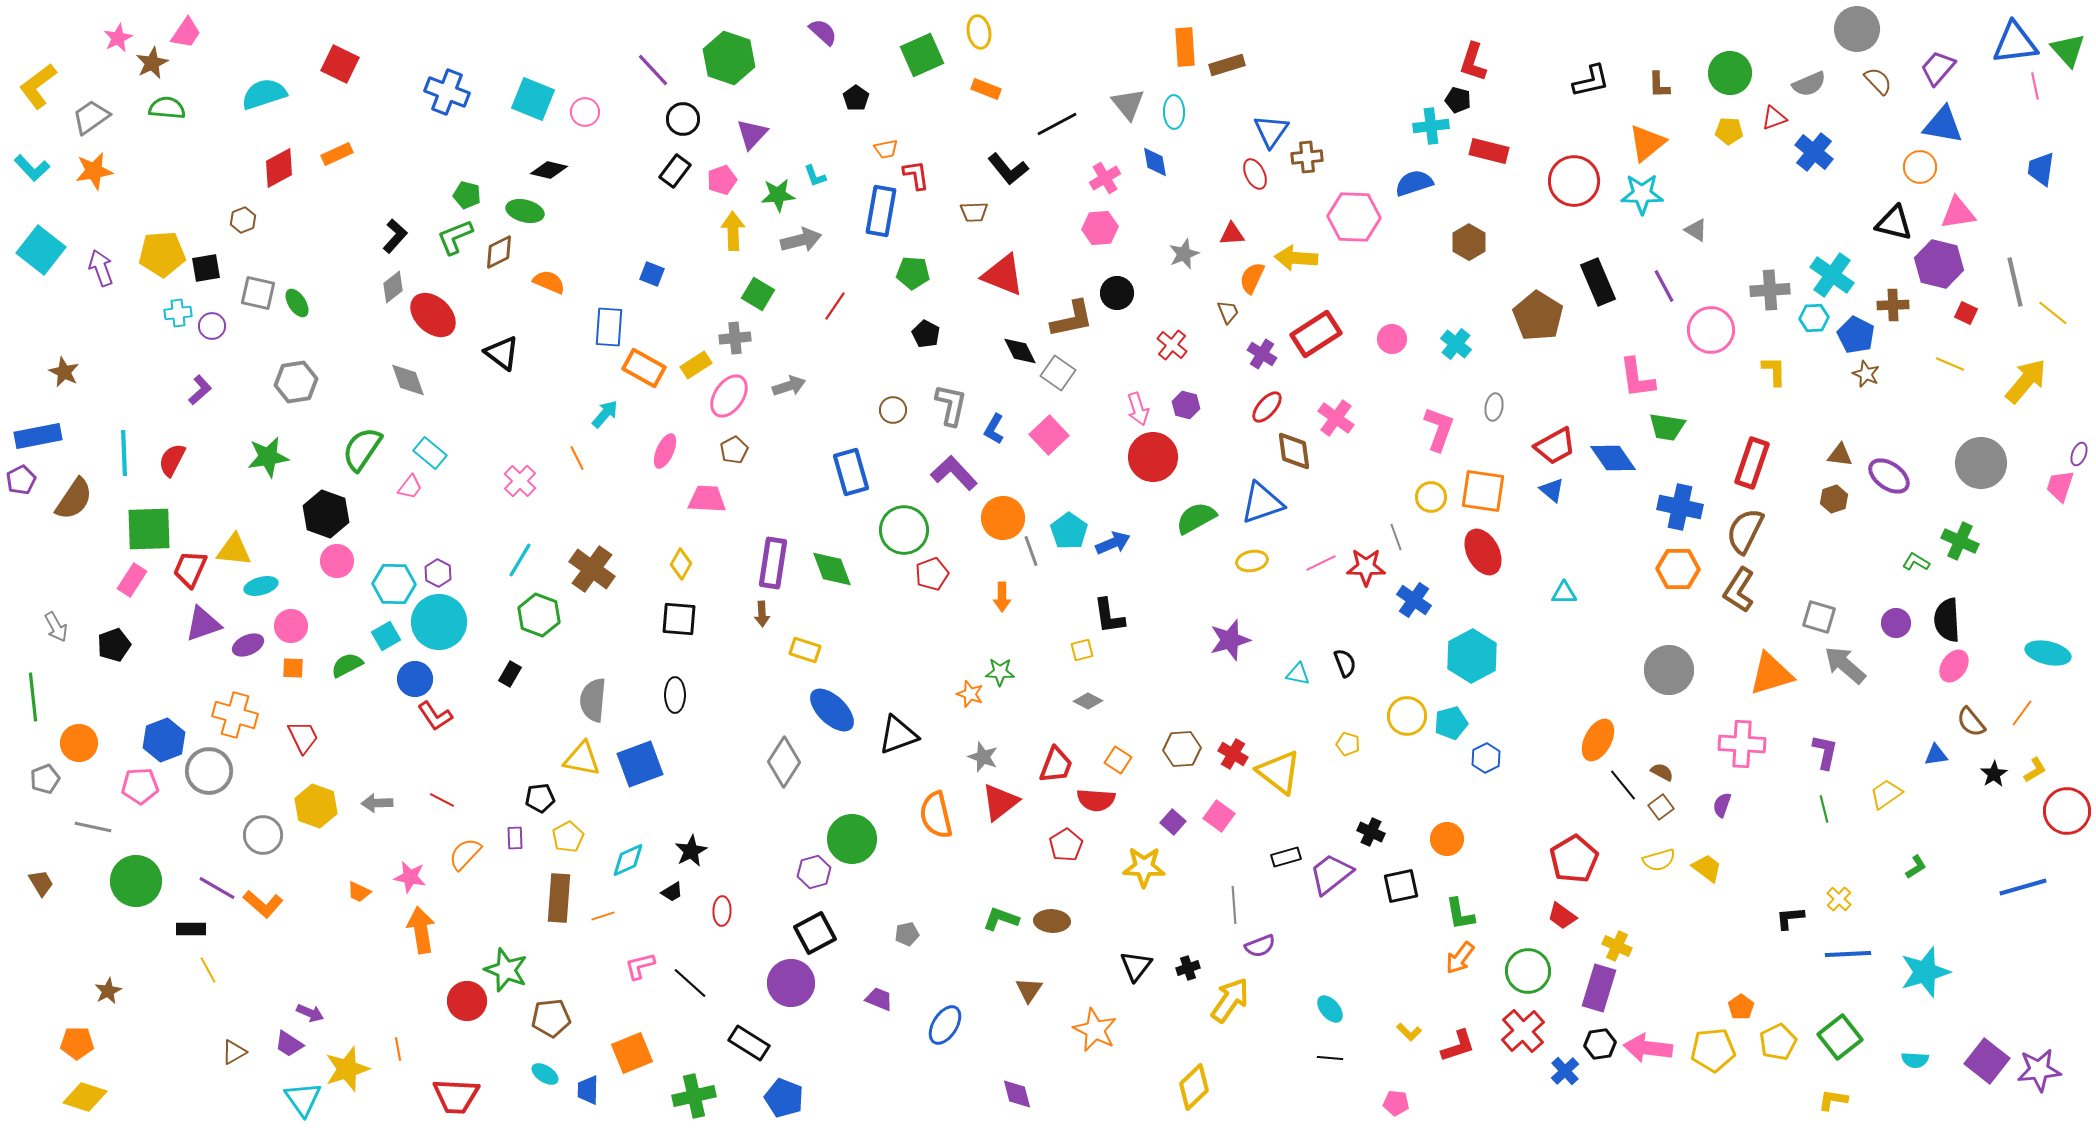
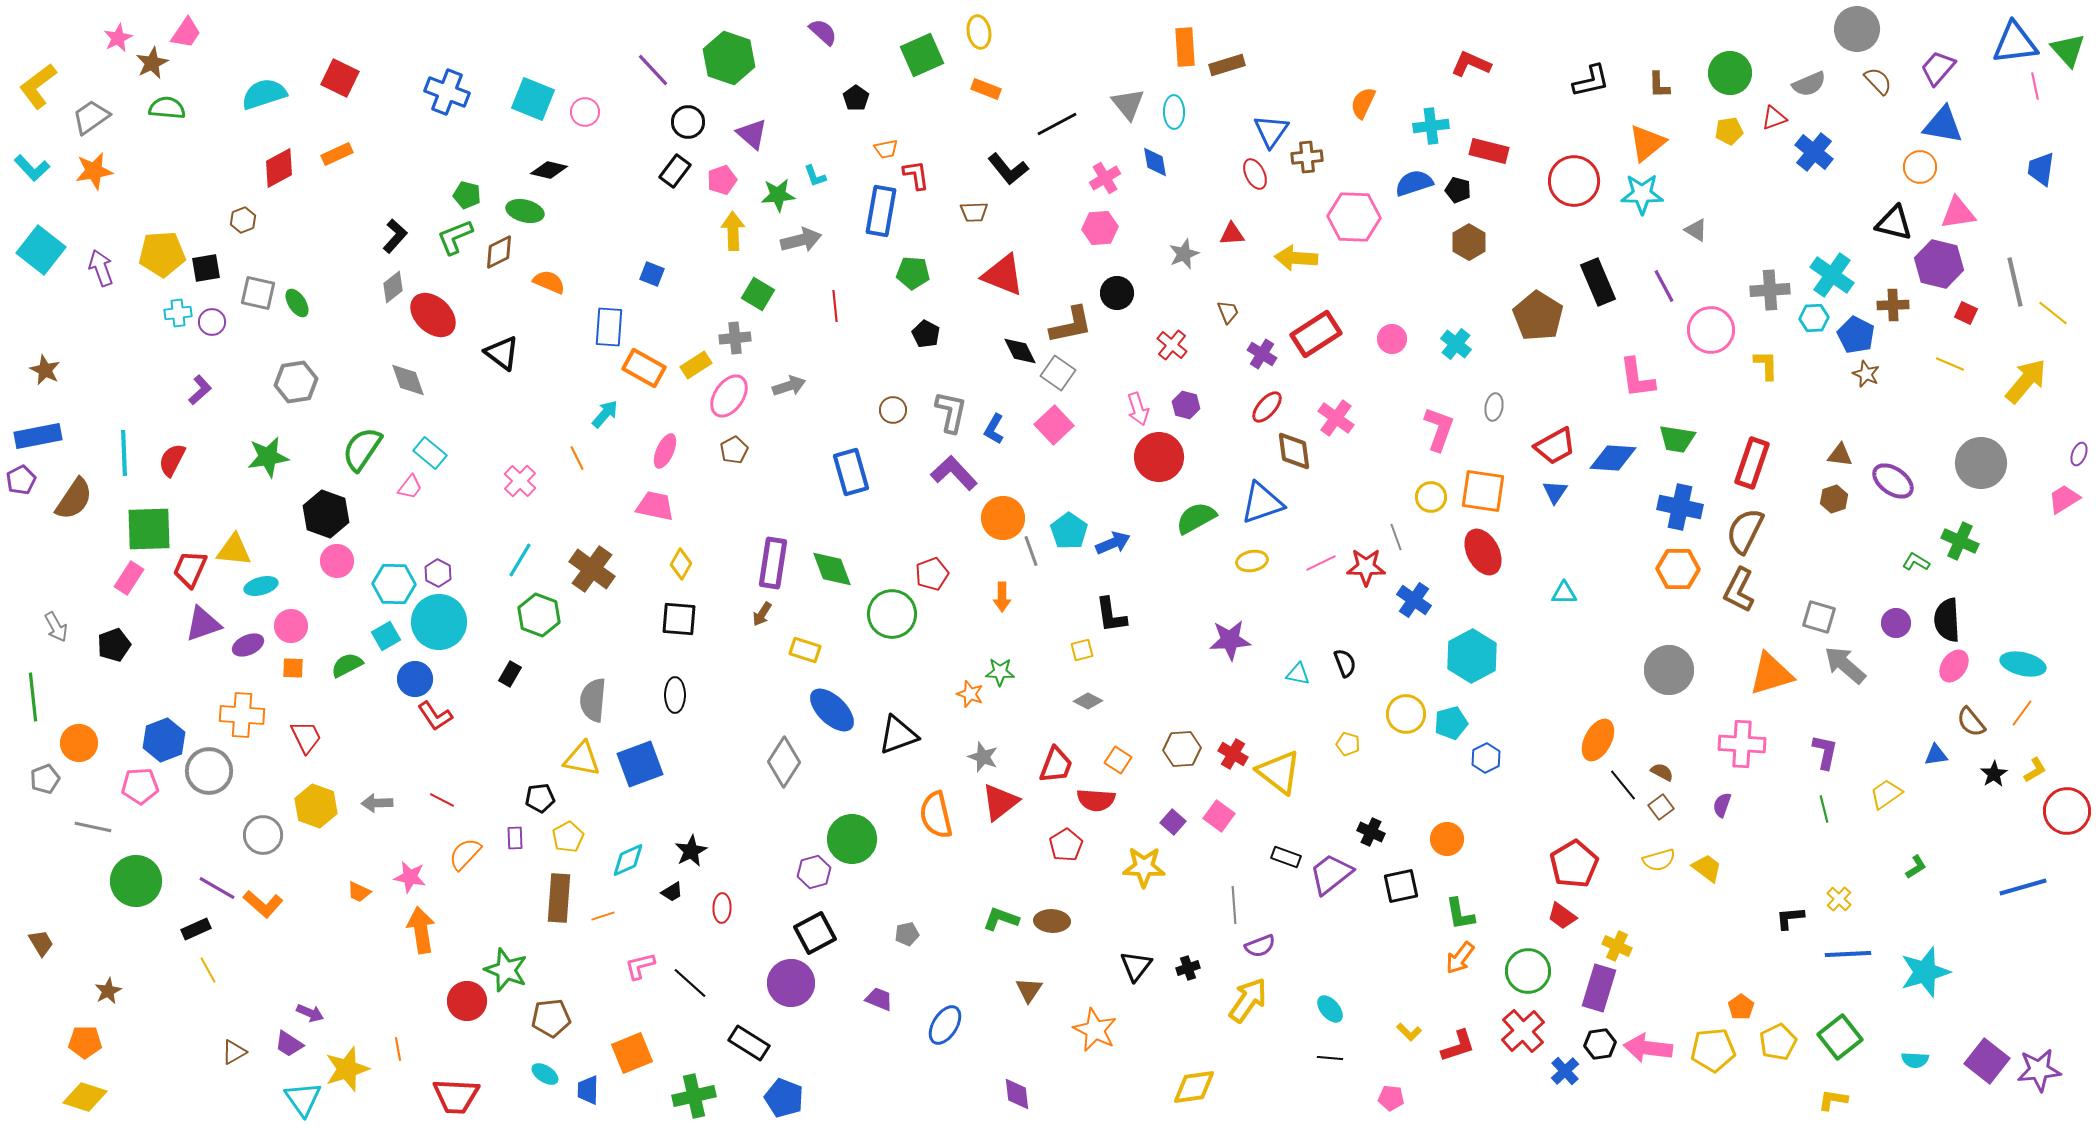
red L-shape at (1473, 62): moved 2 px left, 2 px down; rotated 96 degrees clockwise
red square at (340, 64): moved 14 px down
black pentagon at (1458, 100): moved 90 px down
black circle at (683, 119): moved 5 px right, 3 px down
yellow pentagon at (1729, 131): rotated 12 degrees counterclockwise
purple triangle at (752, 134): rotated 32 degrees counterclockwise
orange semicircle at (1252, 278): moved 111 px right, 175 px up
red line at (835, 306): rotated 40 degrees counterclockwise
brown L-shape at (1072, 319): moved 1 px left, 6 px down
purple circle at (212, 326): moved 4 px up
yellow L-shape at (1774, 371): moved 8 px left, 6 px up
brown star at (64, 372): moved 19 px left, 2 px up
gray L-shape at (951, 405): moved 7 px down
green trapezoid at (1667, 427): moved 10 px right, 12 px down
pink square at (1049, 435): moved 5 px right, 10 px up
red circle at (1153, 457): moved 6 px right
blue diamond at (1613, 458): rotated 51 degrees counterclockwise
purple ellipse at (1889, 476): moved 4 px right, 5 px down
pink trapezoid at (2060, 486): moved 4 px right, 13 px down; rotated 40 degrees clockwise
blue triangle at (1552, 490): moved 3 px right, 2 px down; rotated 24 degrees clockwise
pink trapezoid at (707, 499): moved 52 px left, 7 px down; rotated 9 degrees clockwise
green circle at (904, 530): moved 12 px left, 84 px down
pink rectangle at (132, 580): moved 3 px left, 2 px up
brown L-shape at (1739, 590): rotated 6 degrees counterclockwise
brown arrow at (762, 614): rotated 35 degrees clockwise
black L-shape at (1109, 616): moved 2 px right, 1 px up
purple star at (1230, 640): rotated 12 degrees clockwise
cyan ellipse at (2048, 653): moved 25 px left, 11 px down
orange cross at (235, 715): moved 7 px right; rotated 12 degrees counterclockwise
yellow circle at (1407, 716): moved 1 px left, 2 px up
red trapezoid at (303, 737): moved 3 px right
black rectangle at (1286, 857): rotated 36 degrees clockwise
red pentagon at (1574, 859): moved 5 px down
brown trapezoid at (41, 883): moved 60 px down
red ellipse at (722, 911): moved 3 px up
black rectangle at (191, 929): moved 5 px right; rotated 24 degrees counterclockwise
yellow arrow at (1230, 1000): moved 18 px right
orange pentagon at (77, 1043): moved 8 px right, 1 px up
yellow diamond at (1194, 1087): rotated 36 degrees clockwise
purple diamond at (1017, 1094): rotated 8 degrees clockwise
pink pentagon at (1396, 1103): moved 5 px left, 5 px up
